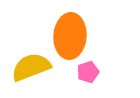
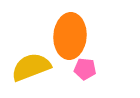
pink pentagon: moved 3 px left, 3 px up; rotated 25 degrees clockwise
